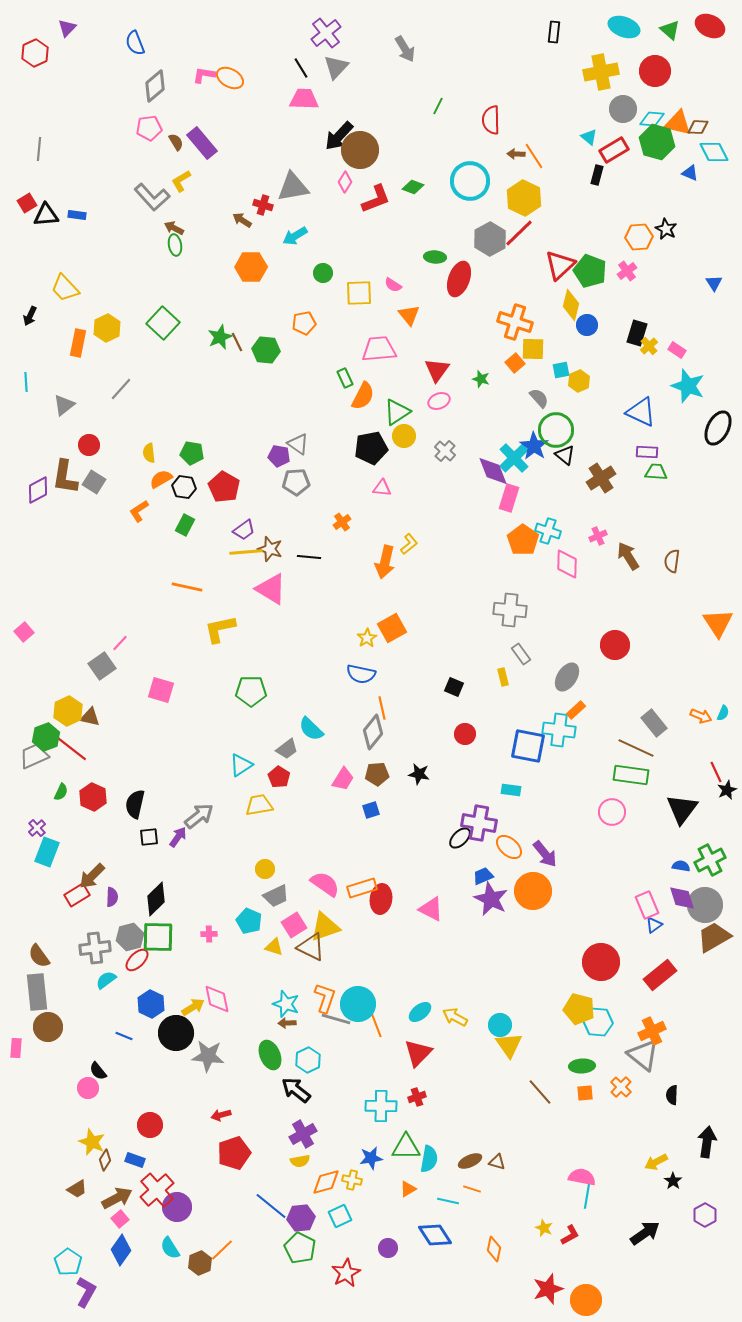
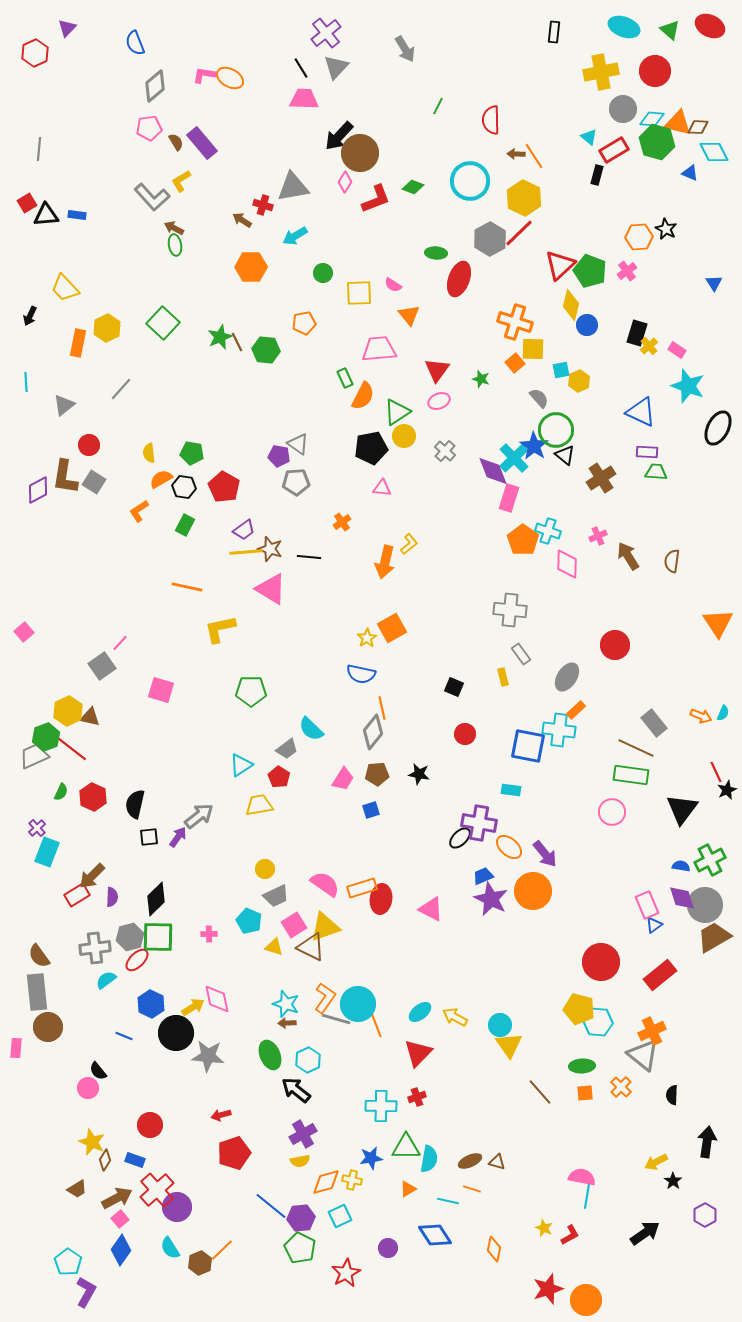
brown circle at (360, 150): moved 3 px down
green ellipse at (435, 257): moved 1 px right, 4 px up
orange L-shape at (325, 998): rotated 16 degrees clockwise
